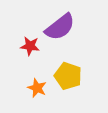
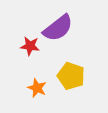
purple semicircle: moved 2 px left, 1 px down
yellow pentagon: moved 3 px right
